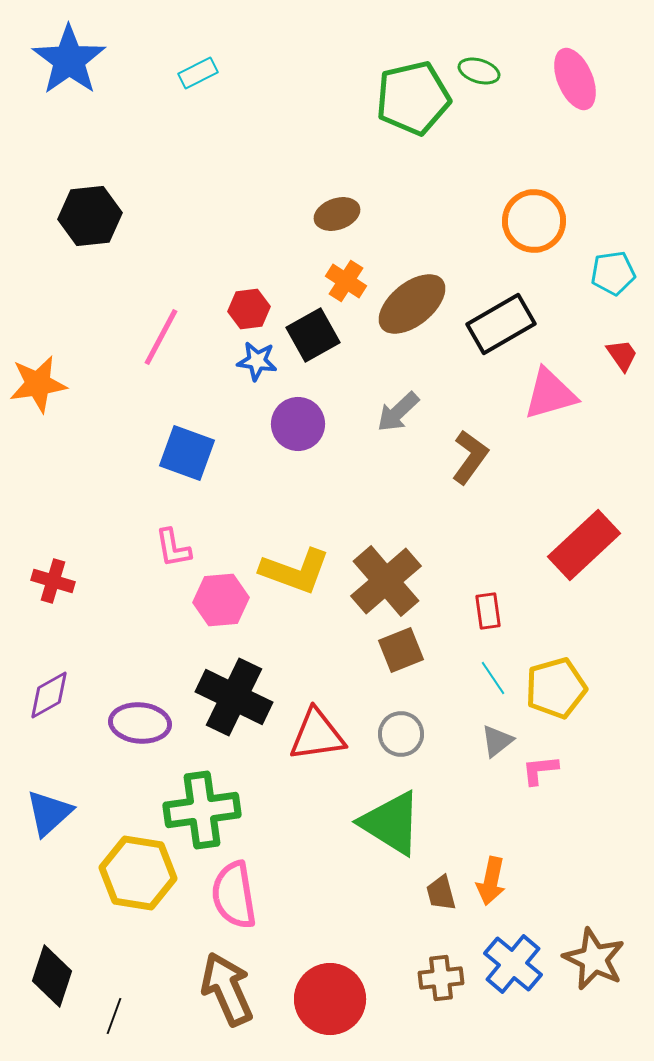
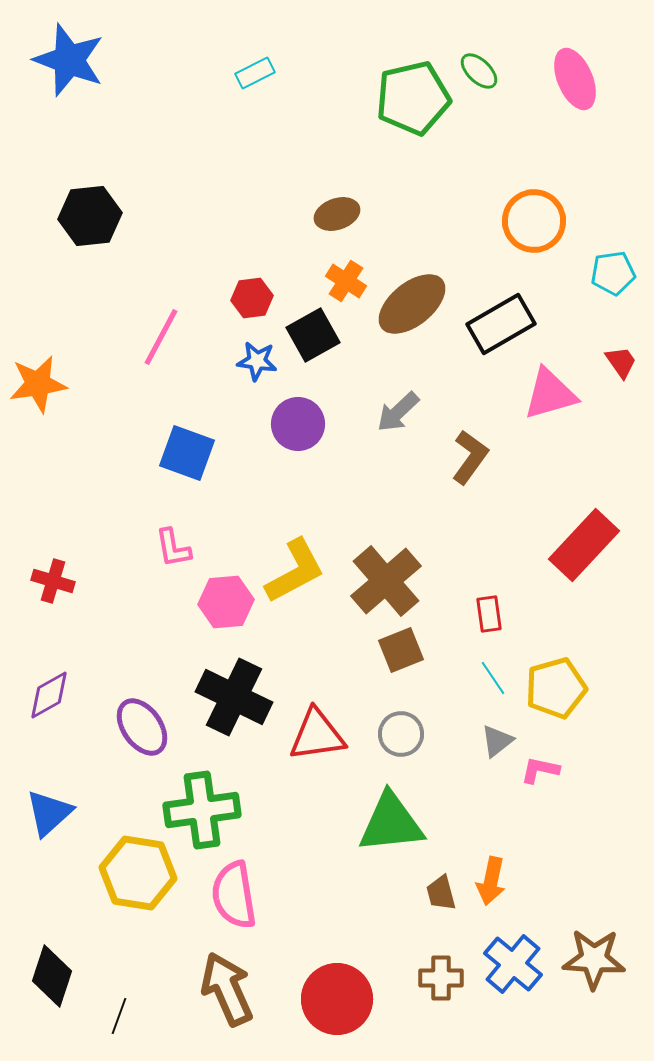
blue star at (69, 60): rotated 16 degrees counterclockwise
green ellipse at (479, 71): rotated 27 degrees clockwise
cyan rectangle at (198, 73): moved 57 px right
red hexagon at (249, 309): moved 3 px right, 11 px up
red trapezoid at (622, 355): moved 1 px left, 7 px down
red rectangle at (584, 545): rotated 4 degrees counterclockwise
yellow L-shape at (295, 571): rotated 48 degrees counterclockwise
pink hexagon at (221, 600): moved 5 px right, 2 px down
red rectangle at (488, 611): moved 1 px right, 3 px down
purple ellipse at (140, 723): moved 2 px right, 4 px down; rotated 50 degrees clockwise
pink L-shape at (540, 770): rotated 18 degrees clockwise
green triangle at (391, 823): rotated 38 degrees counterclockwise
brown star at (594, 959): rotated 22 degrees counterclockwise
brown cross at (441, 978): rotated 6 degrees clockwise
red circle at (330, 999): moved 7 px right
black line at (114, 1016): moved 5 px right
